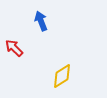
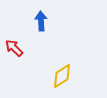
blue arrow: rotated 18 degrees clockwise
